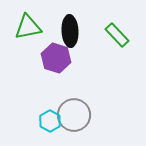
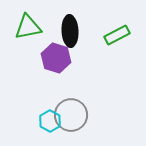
green rectangle: rotated 75 degrees counterclockwise
gray circle: moved 3 px left
